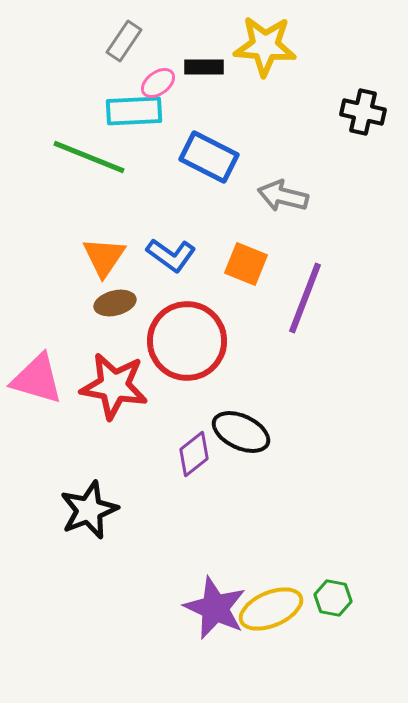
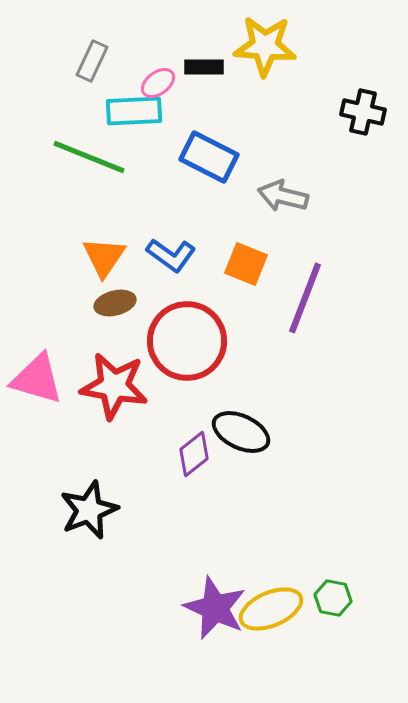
gray rectangle: moved 32 px left, 20 px down; rotated 9 degrees counterclockwise
